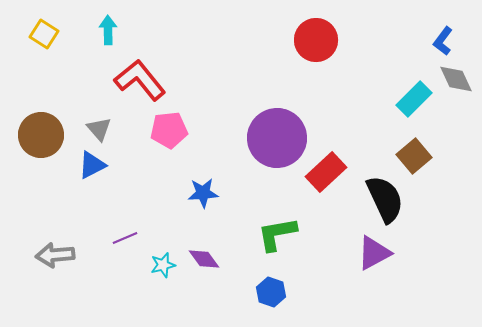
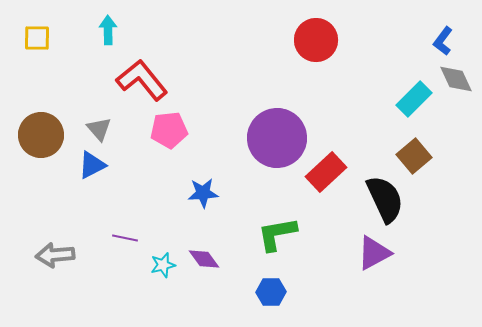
yellow square: moved 7 px left, 4 px down; rotated 32 degrees counterclockwise
red L-shape: moved 2 px right
purple line: rotated 35 degrees clockwise
blue hexagon: rotated 20 degrees counterclockwise
